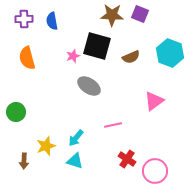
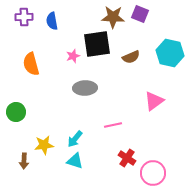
brown star: moved 1 px right, 2 px down
purple cross: moved 2 px up
black square: moved 2 px up; rotated 24 degrees counterclockwise
cyan hexagon: rotated 8 degrees counterclockwise
orange semicircle: moved 4 px right, 6 px down
gray ellipse: moved 4 px left, 2 px down; rotated 35 degrees counterclockwise
cyan arrow: moved 1 px left, 1 px down
yellow star: moved 2 px left, 1 px up; rotated 12 degrees clockwise
red cross: moved 1 px up
pink circle: moved 2 px left, 2 px down
